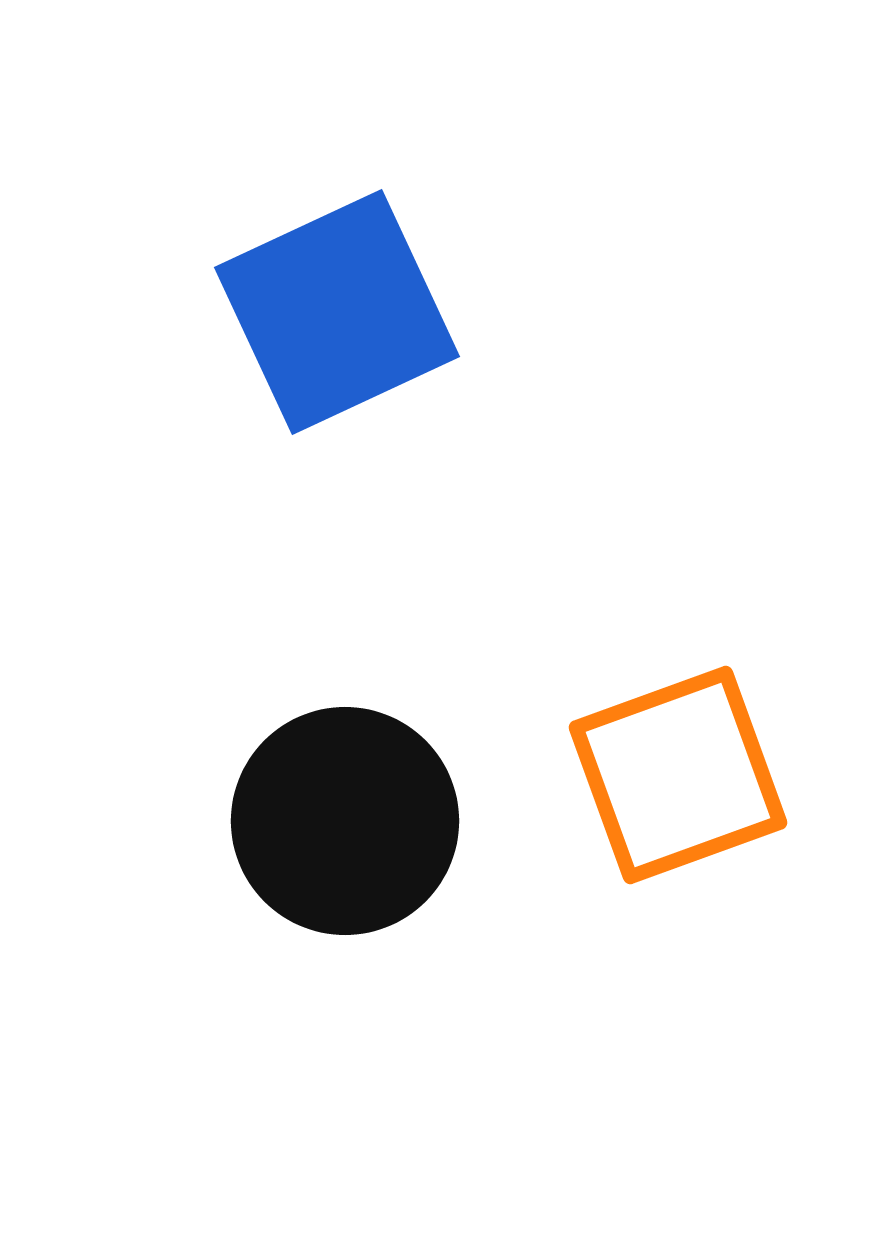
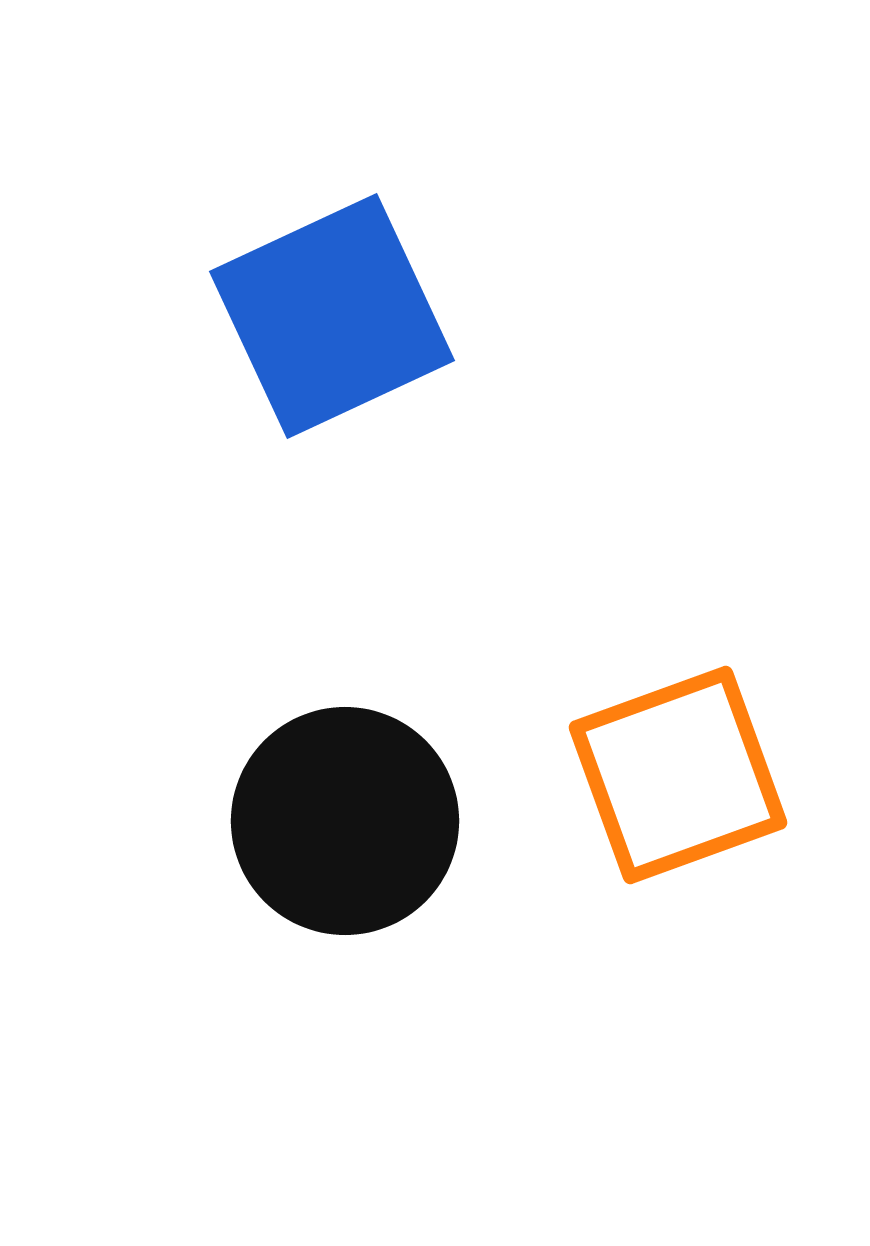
blue square: moved 5 px left, 4 px down
